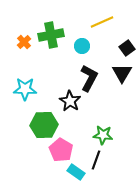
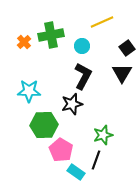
black L-shape: moved 6 px left, 2 px up
cyan star: moved 4 px right, 2 px down
black star: moved 2 px right, 3 px down; rotated 25 degrees clockwise
green star: rotated 24 degrees counterclockwise
